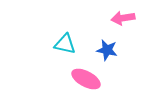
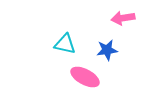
blue star: rotated 20 degrees counterclockwise
pink ellipse: moved 1 px left, 2 px up
